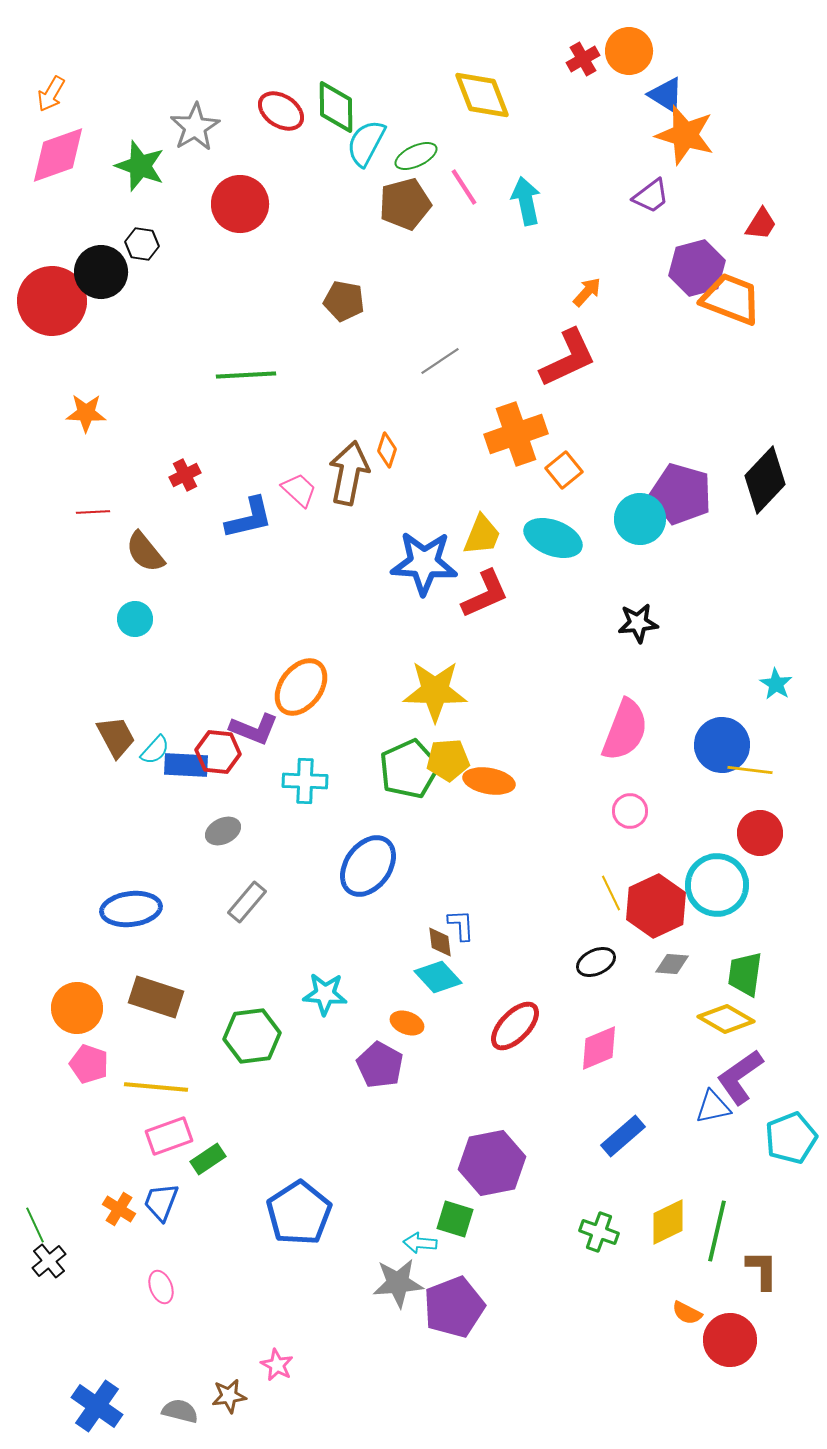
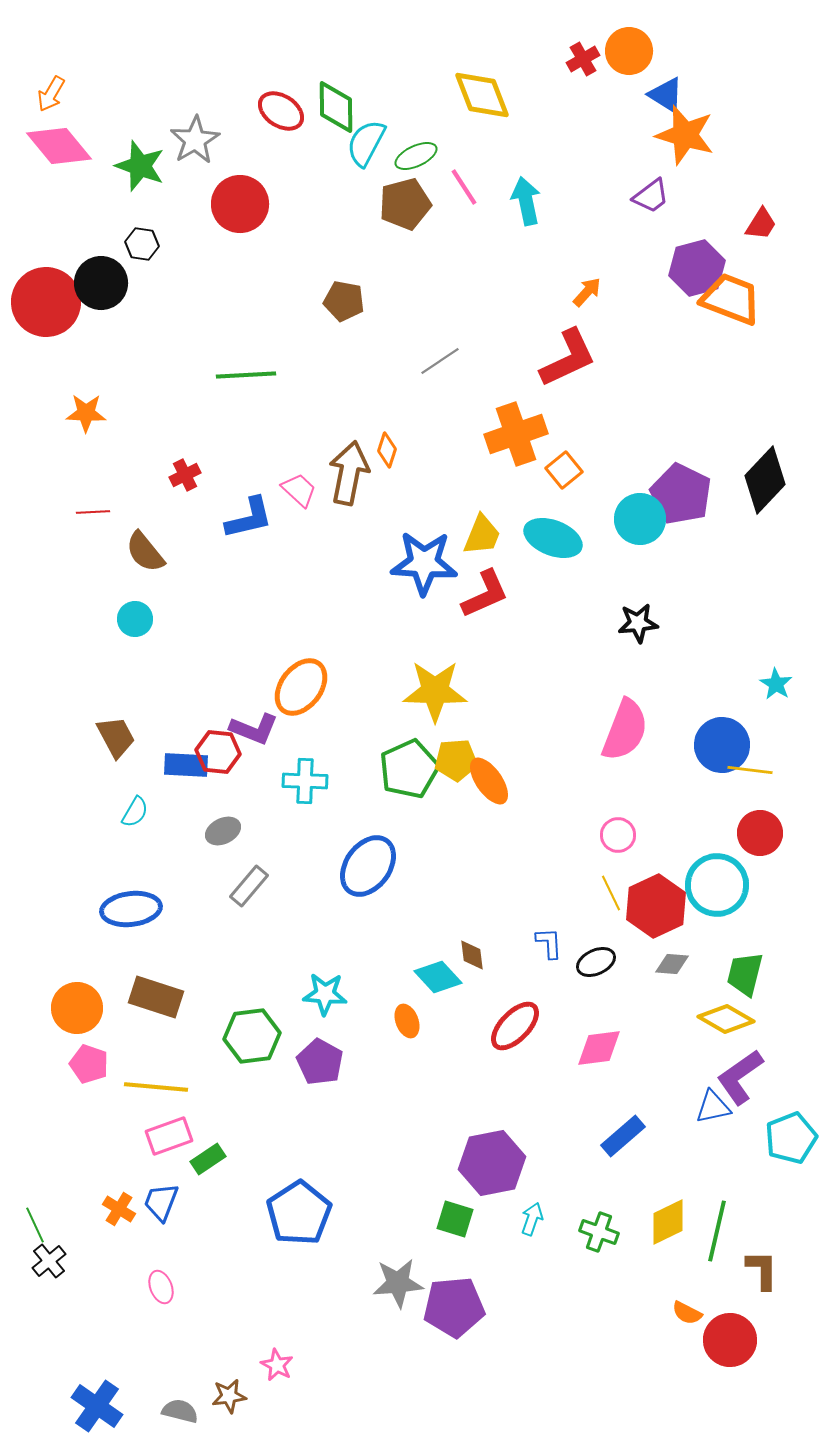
gray star at (195, 127): moved 13 px down
pink diamond at (58, 155): moved 1 px right, 9 px up; rotated 70 degrees clockwise
black circle at (101, 272): moved 11 px down
red circle at (52, 301): moved 6 px left, 1 px down
purple pentagon at (681, 494): rotated 10 degrees clockwise
cyan semicircle at (155, 750): moved 20 px left, 62 px down; rotated 12 degrees counterclockwise
yellow pentagon at (448, 760): moved 8 px right
orange ellipse at (489, 781): rotated 45 degrees clockwise
pink circle at (630, 811): moved 12 px left, 24 px down
gray rectangle at (247, 902): moved 2 px right, 16 px up
blue L-shape at (461, 925): moved 88 px right, 18 px down
brown diamond at (440, 942): moved 32 px right, 13 px down
green trapezoid at (745, 974): rotated 6 degrees clockwise
orange ellipse at (407, 1023): moved 2 px up; rotated 48 degrees clockwise
pink diamond at (599, 1048): rotated 15 degrees clockwise
purple pentagon at (380, 1065): moved 60 px left, 3 px up
cyan arrow at (420, 1243): moved 112 px right, 24 px up; rotated 104 degrees clockwise
purple pentagon at (454, 1307): rotated 16 degrees clockwise
